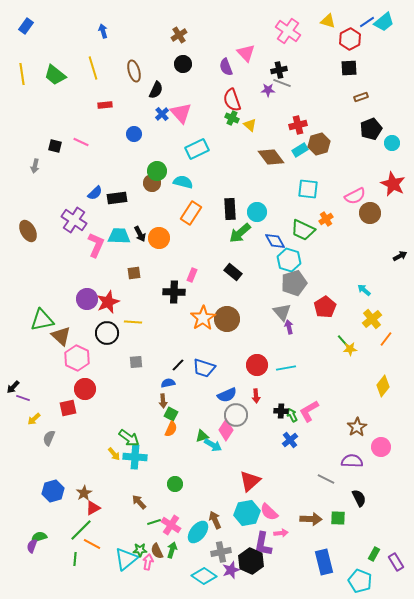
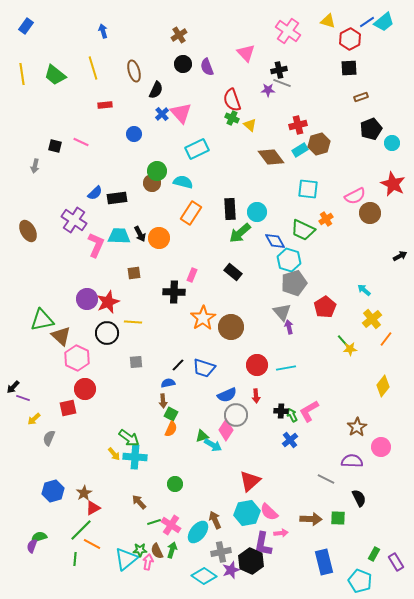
purple semicircle at (226, 67): moved 19 px left
brown circle at (227, 319): moved 4 px right, 8 px down
